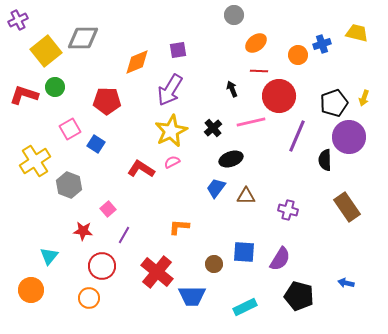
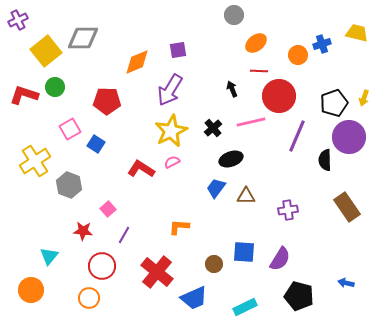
purple cross at (288, 210): rotated 24 degrees counterclockwise
blue trapezoid at (192, 296): moved 2 px right, 2 px down; rotated 24 degrees counterclockwise
